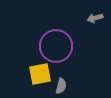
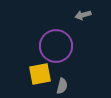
gray arrow: moved 12 px left, 3 px up
gray semicircle: moved 1 px right
